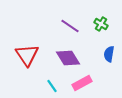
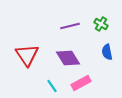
purple line: rotated 48 degrees counterclockwise
blue semicircle: moved 2 px left, 2 px up; rotated 21 degrees counterclockwise
pink rectangle: moved 1 px left
